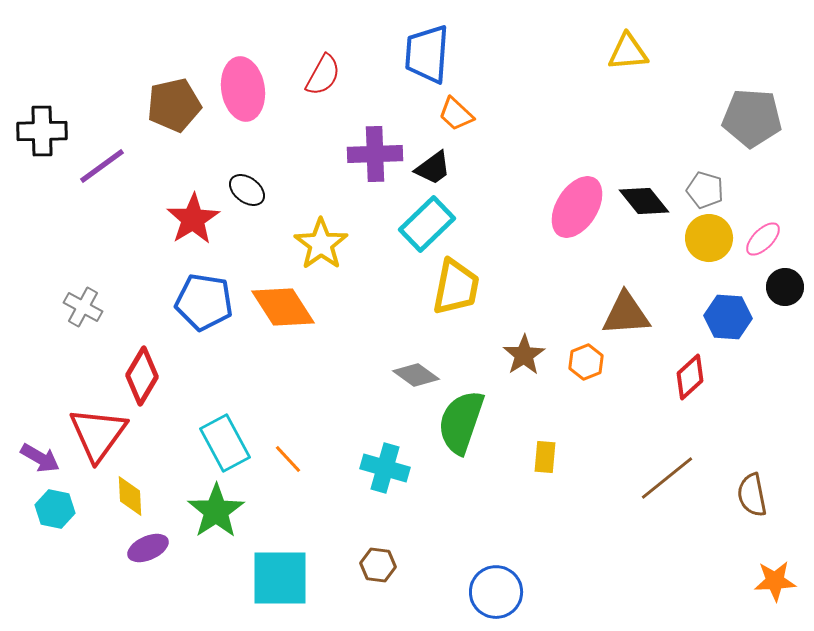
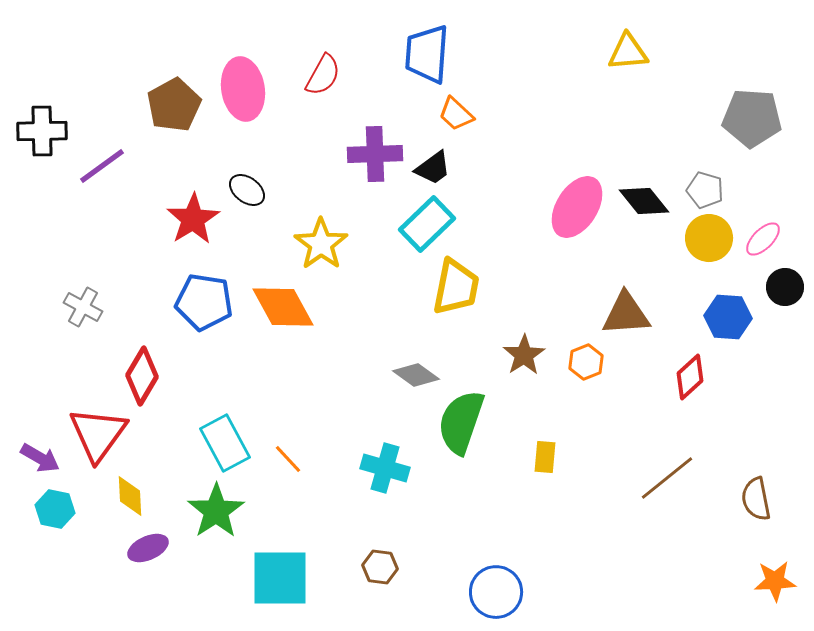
brown pentagon at (174, 105): rotated 16 degrees counterclockwise
orange diamond at (283, 307): rotated 4 degrees clockwise
brown semicircle at (752, 495): moved 4 px right, 4 px down
brown hexagon at (378, 565): moved 2 px right, 2 px down
